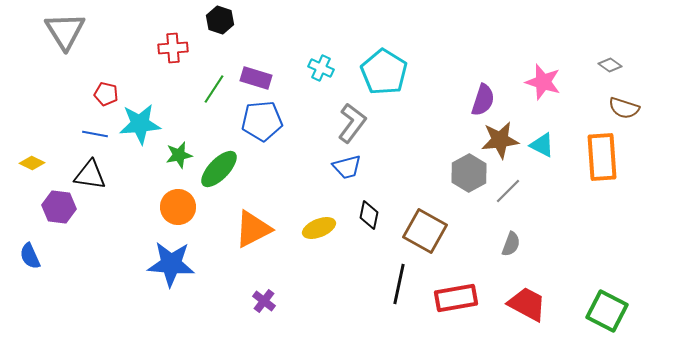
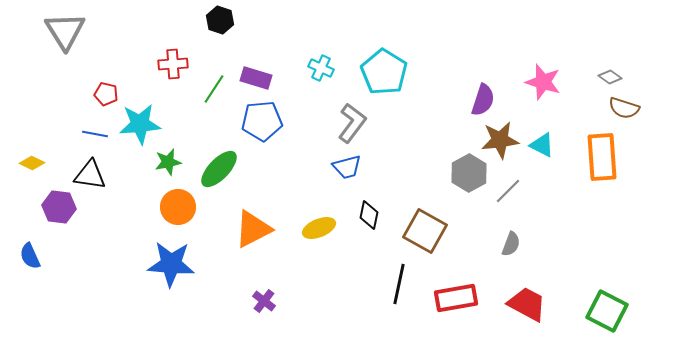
red cross: moved 16 px down
gray diamond: moved 12 px down
green star: moved 11 px left, 7 px down
